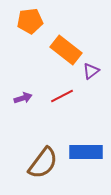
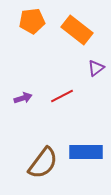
orange pentagon: moved 2 px right
orange rectangle: moved 11 px right, 20 px up
purple triangle: moved 5 px right, 3 px up
